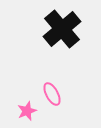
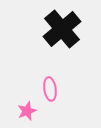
pink ellipse: moved 2 px left, 5 px up; rotated 20 degrees clockwise
